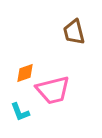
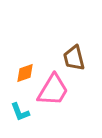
brown trapezoid: moved 26 px down
pink trapezoid: rotated 45 degrees counterclockwise
